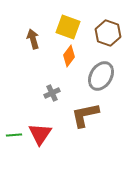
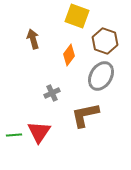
yellow square: moved 9 px right, 11 px up
brown hexagon: moved 3 px left, 8 px down
orange diamond: moved 1 px up
red triangle: moved 1 px left, 2 px up
